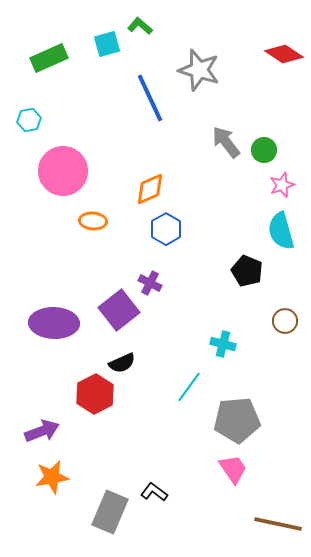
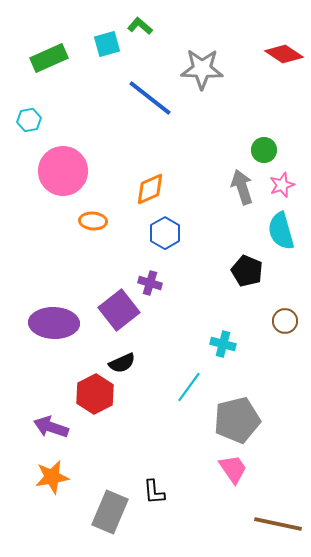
gray star: moved 3 px right, 1 px up; rotated 15 degrees counterclockwise
blue line: rotated 27 degrees counterclockwise
gray arrow: moved 16 px right, 45 px down; rotated 20 degrees clockwise
blue hexagon: moved 1 px left, 4 px down
purple cross: rotated 10 degrees counterclockwise
gray pentagon: rotated 9 degrees counterclockwise
purple arrow: moved 9 px right, 4 px up; rotated 140 degrees counterclockwise
black L-shape: rotated 132 degrees counterclockwise
